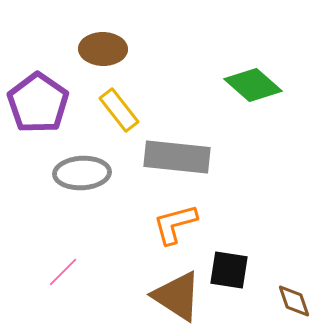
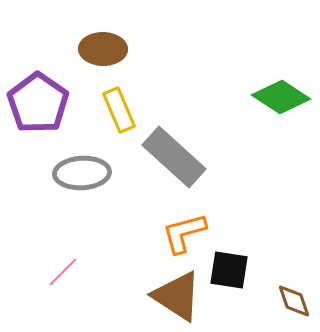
green diamond: moved 28 px right, 12 px down; rotated 8 degrees counterclockwise
yellow rectangle: rotated 15 degrees clockwise
gray rectangle: moved 3 px left; rotated 36 degrees clockwise
orange L-shape: moved 9 px right, 9 px down
